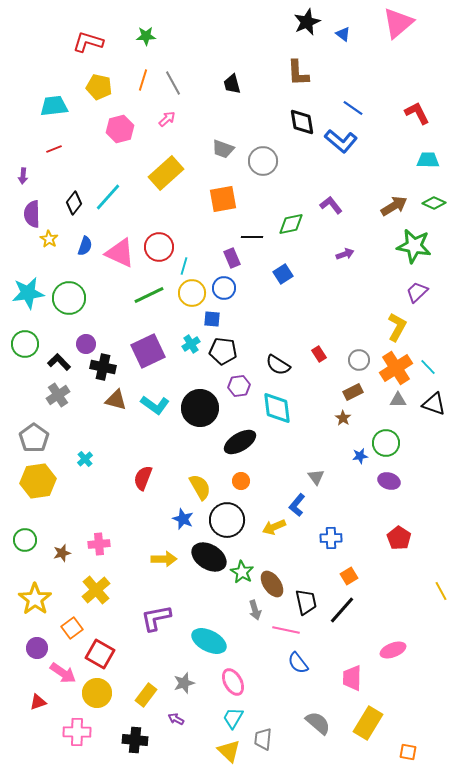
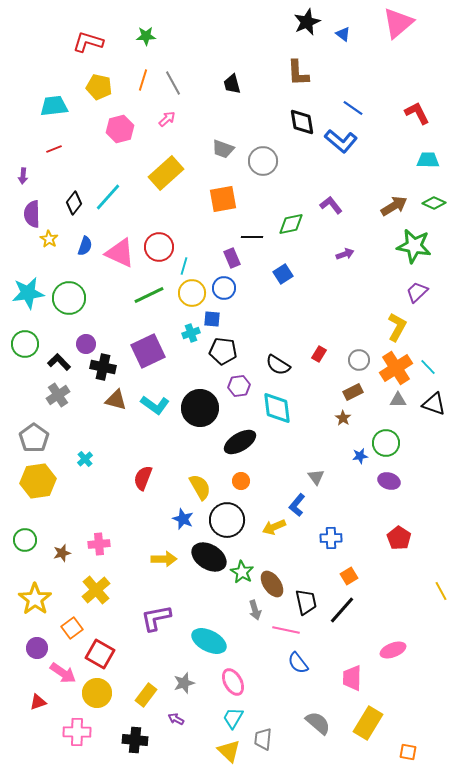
cyan cross at (191, 344): moved 11 px up; rotated 12 degrees clockwise
red rectangle at (319, 354): rotated 63 degrees clockwise
